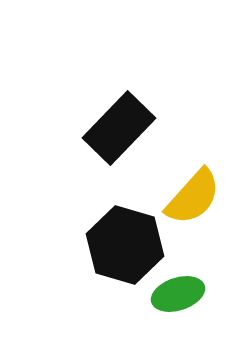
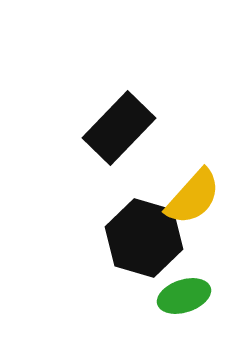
black hexagon: moved 19 px right, 7 px up
green ellipse: moved 6 px right, 2 px down
